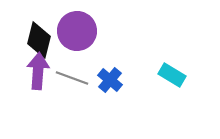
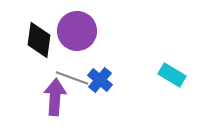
black diamond: rotated 6 degrees counterclockwise
purple arrow: moved 17 px right, 26 px down
blue cross: moved 10 px left
